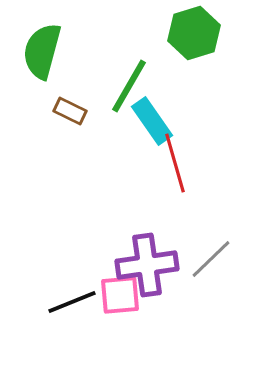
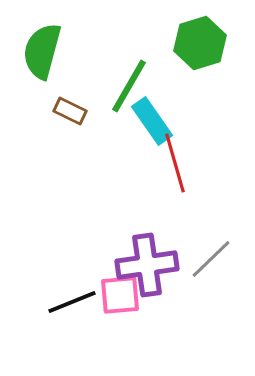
green hexagon: moved 6 px right, 10 px down
